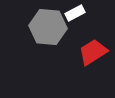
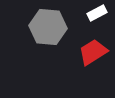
white rectangle: moved 22 px right
